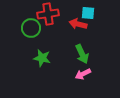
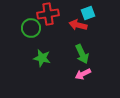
cyan square: rotated 24 degrees counterclockwise
red arrow: moved 1 px down
